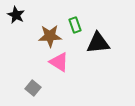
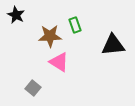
black triangle: moved 15 px right, 2 px down
